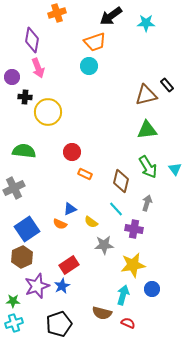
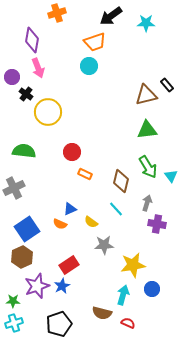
black cross: moved 1 px right, 3 px up; rotated 32 degrees clockwise
cyan triangle: moved 4 px left, 7 px down
purple cross: moved 23 px right, 5 px up
